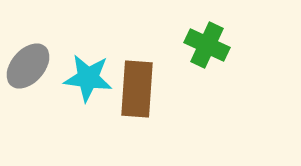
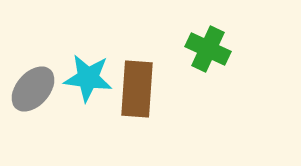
green cross: moved 1 px right, 4 px down
gray ellipse: moved 5 px right, 23 px down
